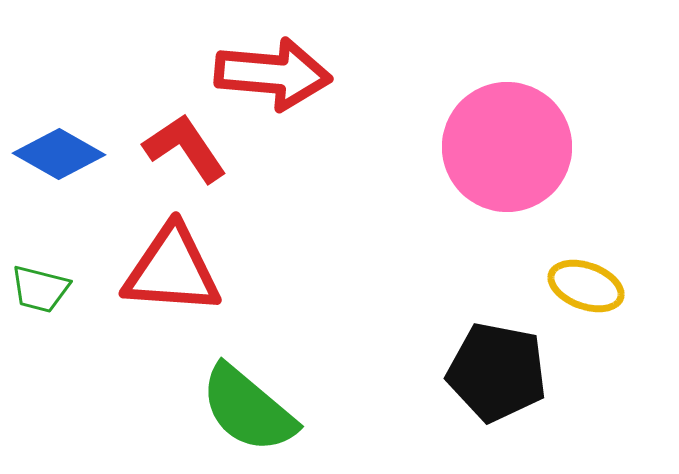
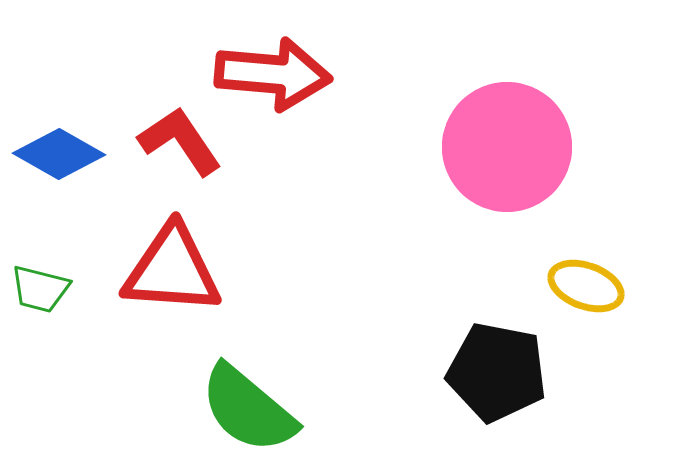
red L-shape: moved 5 px left, 7 px up
